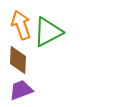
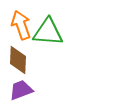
green triangle: rotated 32 degrees clockwise
